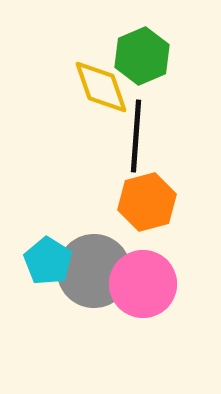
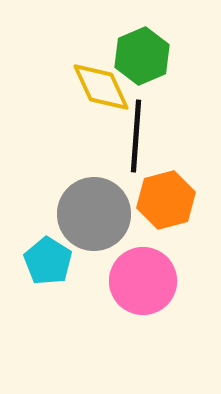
yellow diamond: rotated 6 degrees counterclockwise
orange hexagon: moved 19 px right, 2 px up
gray circle: moved 57 px up
pink circle: moved 3 px up
